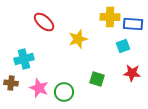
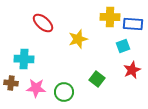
red ellipse: moved 1 px left, 1 px down
cyan cross: rotated 18 degrees clockwise
red star: moved 3 px up; rotated 30 degrees counterclockwise
green square: rotated 21 degrees clockwise
pink star: moved 3 px left; rotated 18 degrees counterclockwise
